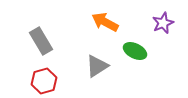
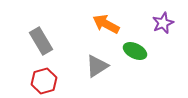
orange arrow: moved 1 px right, 2 px down
